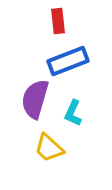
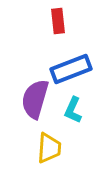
blue rectangle: moved 3 px right, 8 px down
cyan L-shape: moved 3 px up
yellow trapezoid: rotated 128 degrees counterclockwise
